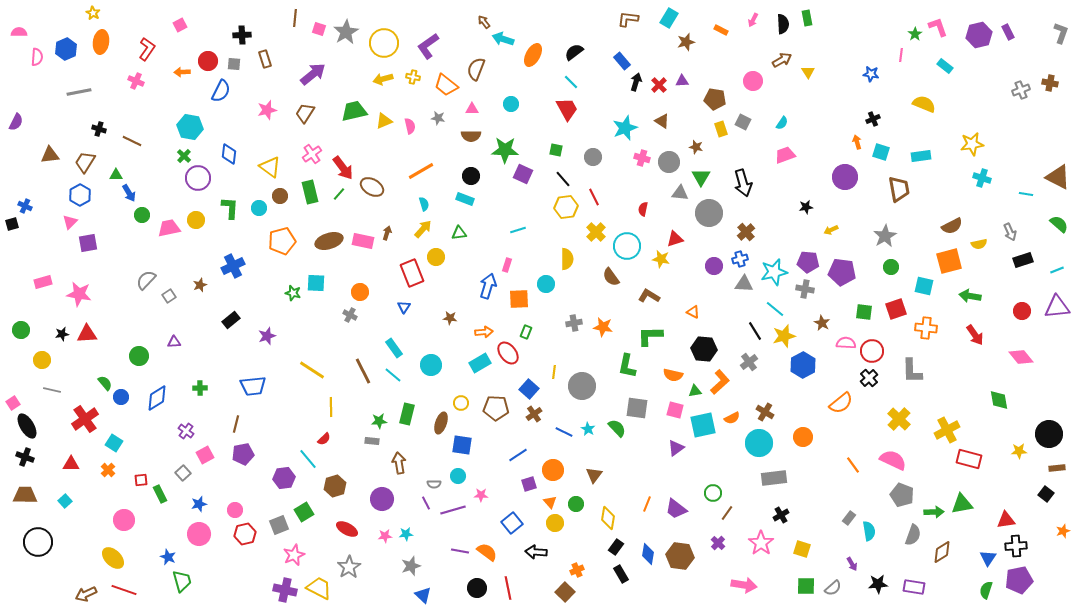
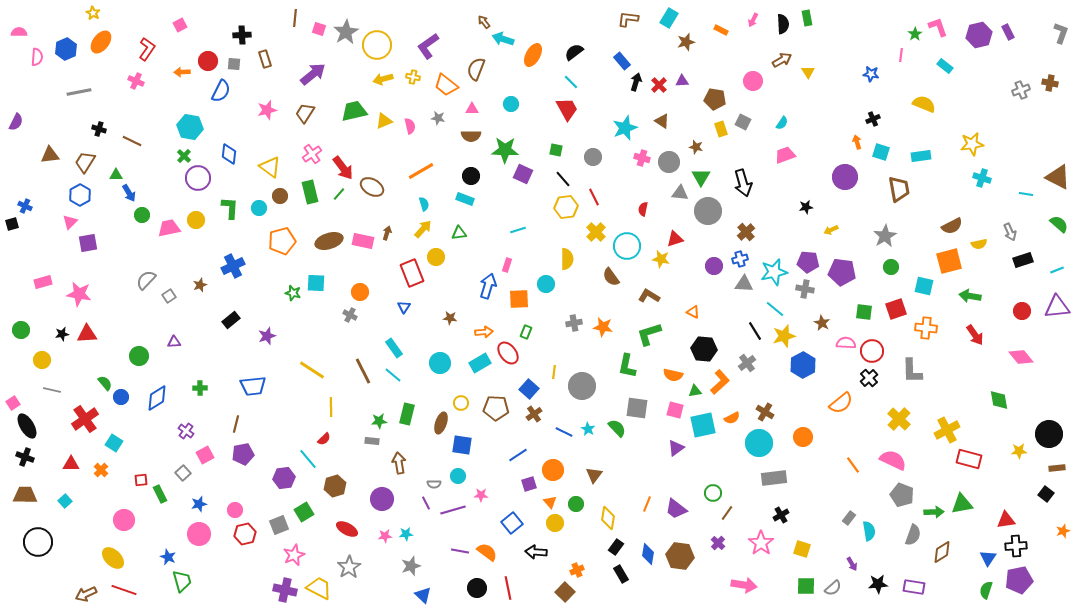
orange ellipse at (101, 42): rotated 30 degrees clockwise
yellow circle at (384, 43): moved 7 px left, 2 px down
gray circle at (709, 213): moved 1 px left, 2 px up
green L-shape at (650, 336): moved 1 px left, 2 px up; rotated 16 degrees counterclockwise
gray cross at (749, 362): moved 2 px left, 1 px down
cyan circle at (431, 365): moved 9 px right, 2 px up
orange cross at (108, 470): moved 7 px left
